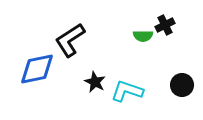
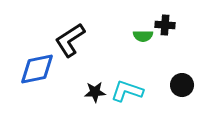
black cross: rotated 30 degrees clockwise
black star: moved 10 px down; rotated 30 degrees counterclockwise
